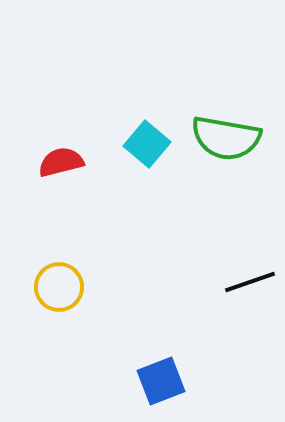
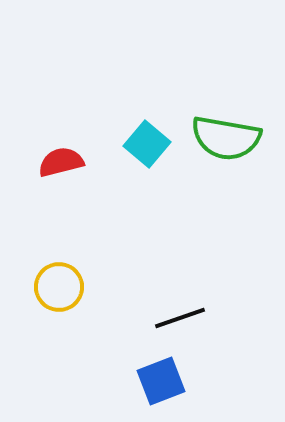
black line: moved 70 px left, 36 px down
